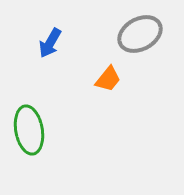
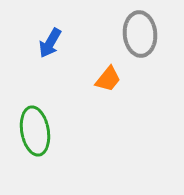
gray ellipse: rotated 66 degrees counterclockwise
green ellipse: moved 6 px right, 1 px down
